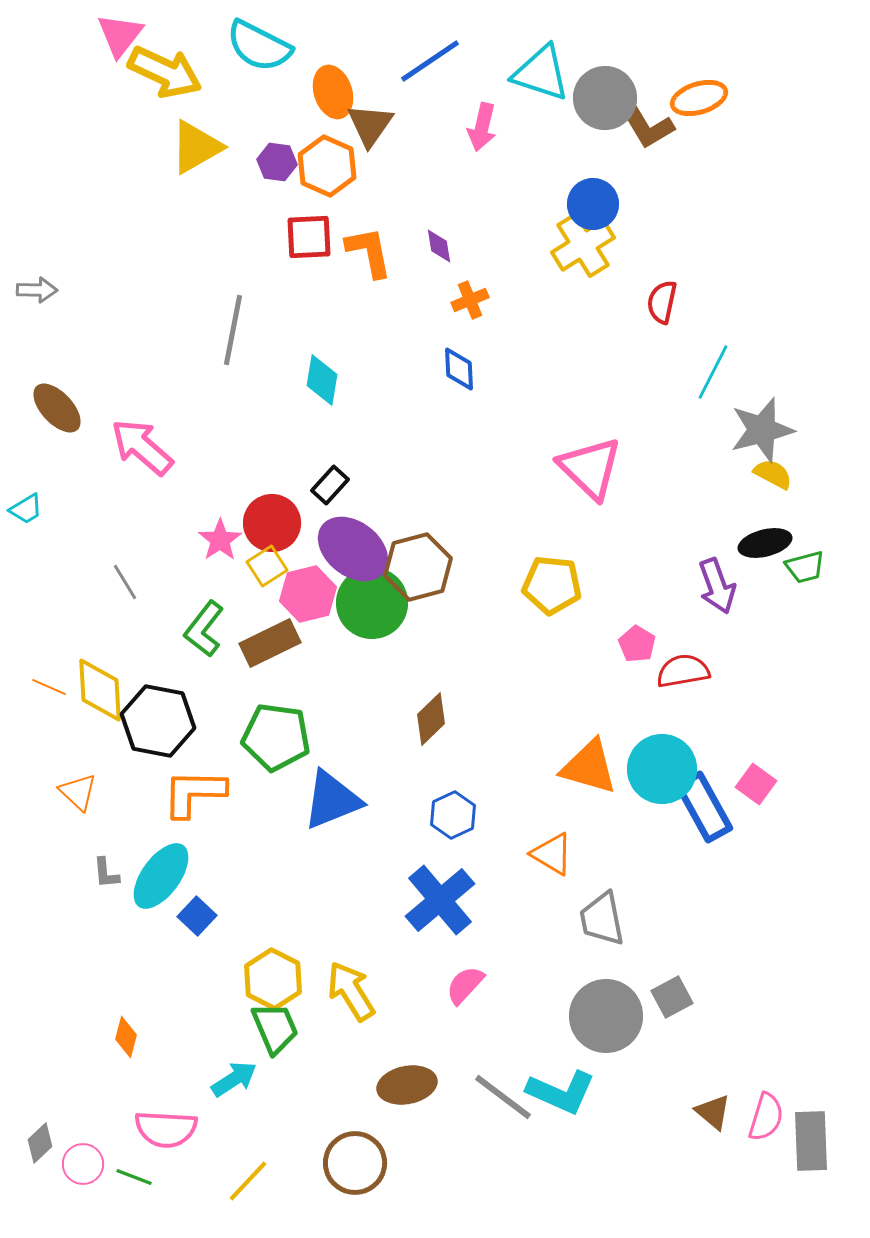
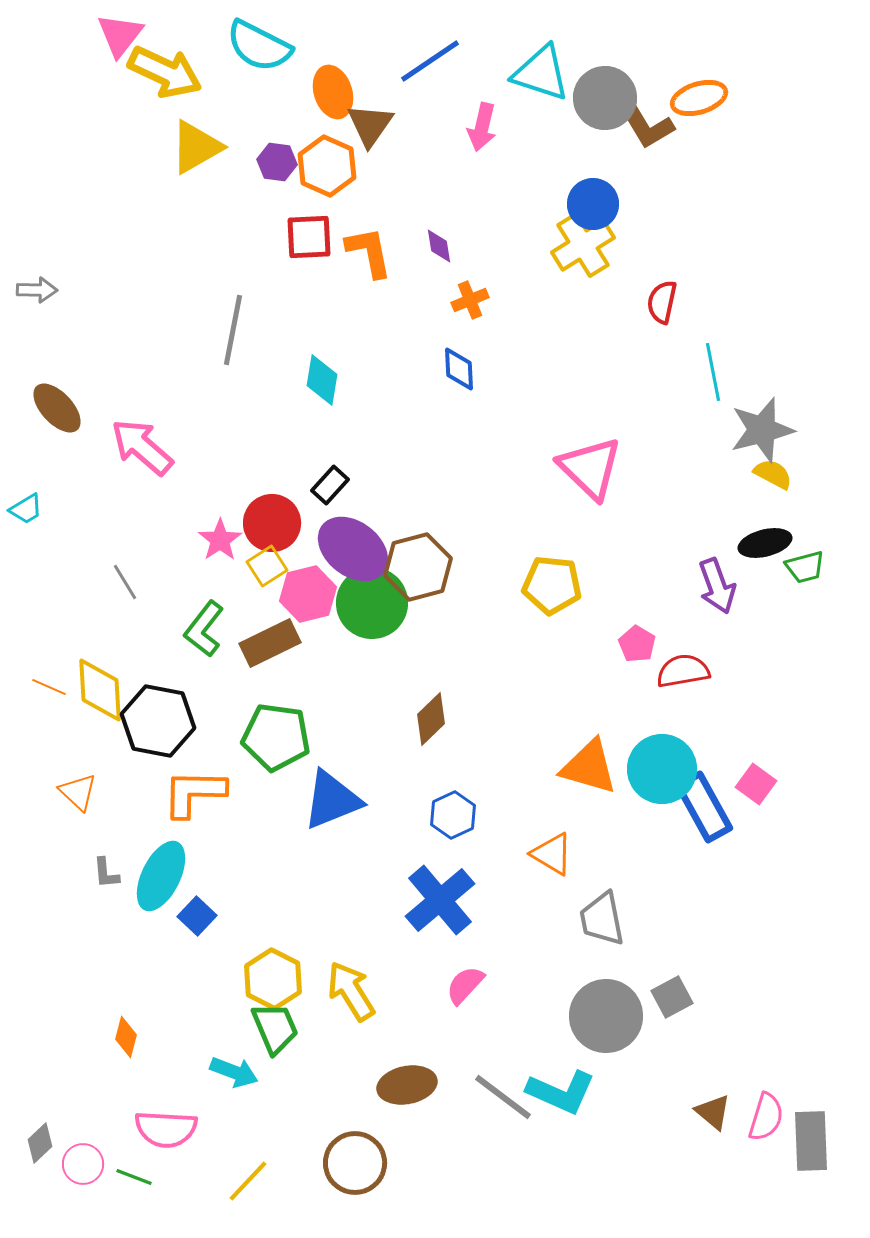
cyan line at (713, 372): rotated 38 degrees counterclockwise
cyan ellipse at (161, 876): rotated 10 degrees counterclockwise
cyan arrow at (234, 1079): moved 7 px up; rotated 54 degrees clockwise
